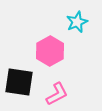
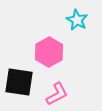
cyan star: moved 2 px up; rotated 20 degrees counterclockwise
pink hexagon: moved 1 px left, 1 px down
